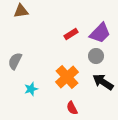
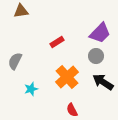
red rectangle: moved 14 px left, 8 px down
red semicircle: moved 2 px down
